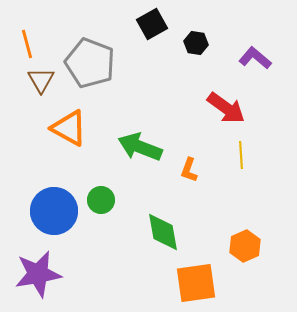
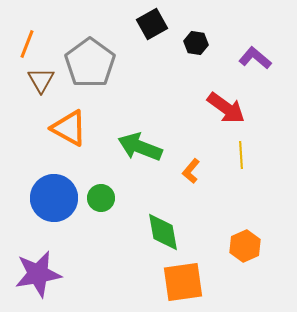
orange line: rotated 36 degrees clockwise
gray pentagon: rotated 15 degrees clockwise
orange L-shape: moved 2 px right, 1 px down; rotated 20 degrees clockwise
green circle: moved 2 px up
blue circle: moved 13 px up
orange square: moved 13 px left, 1 px up
